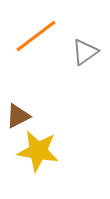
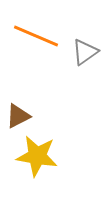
orange line: rotated 60 degrees clockwise
yellow star: moved 1 px left, 5 px down
